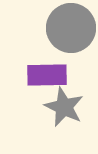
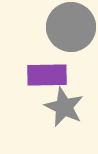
gray circle: moved 1 px up
